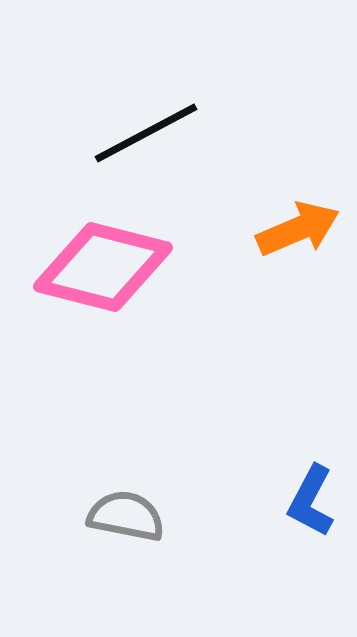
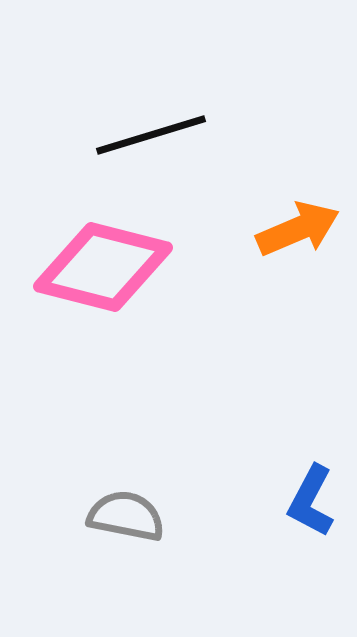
black line: moved 5 px right, 2 px down; rotated 11 degrees clockwise
